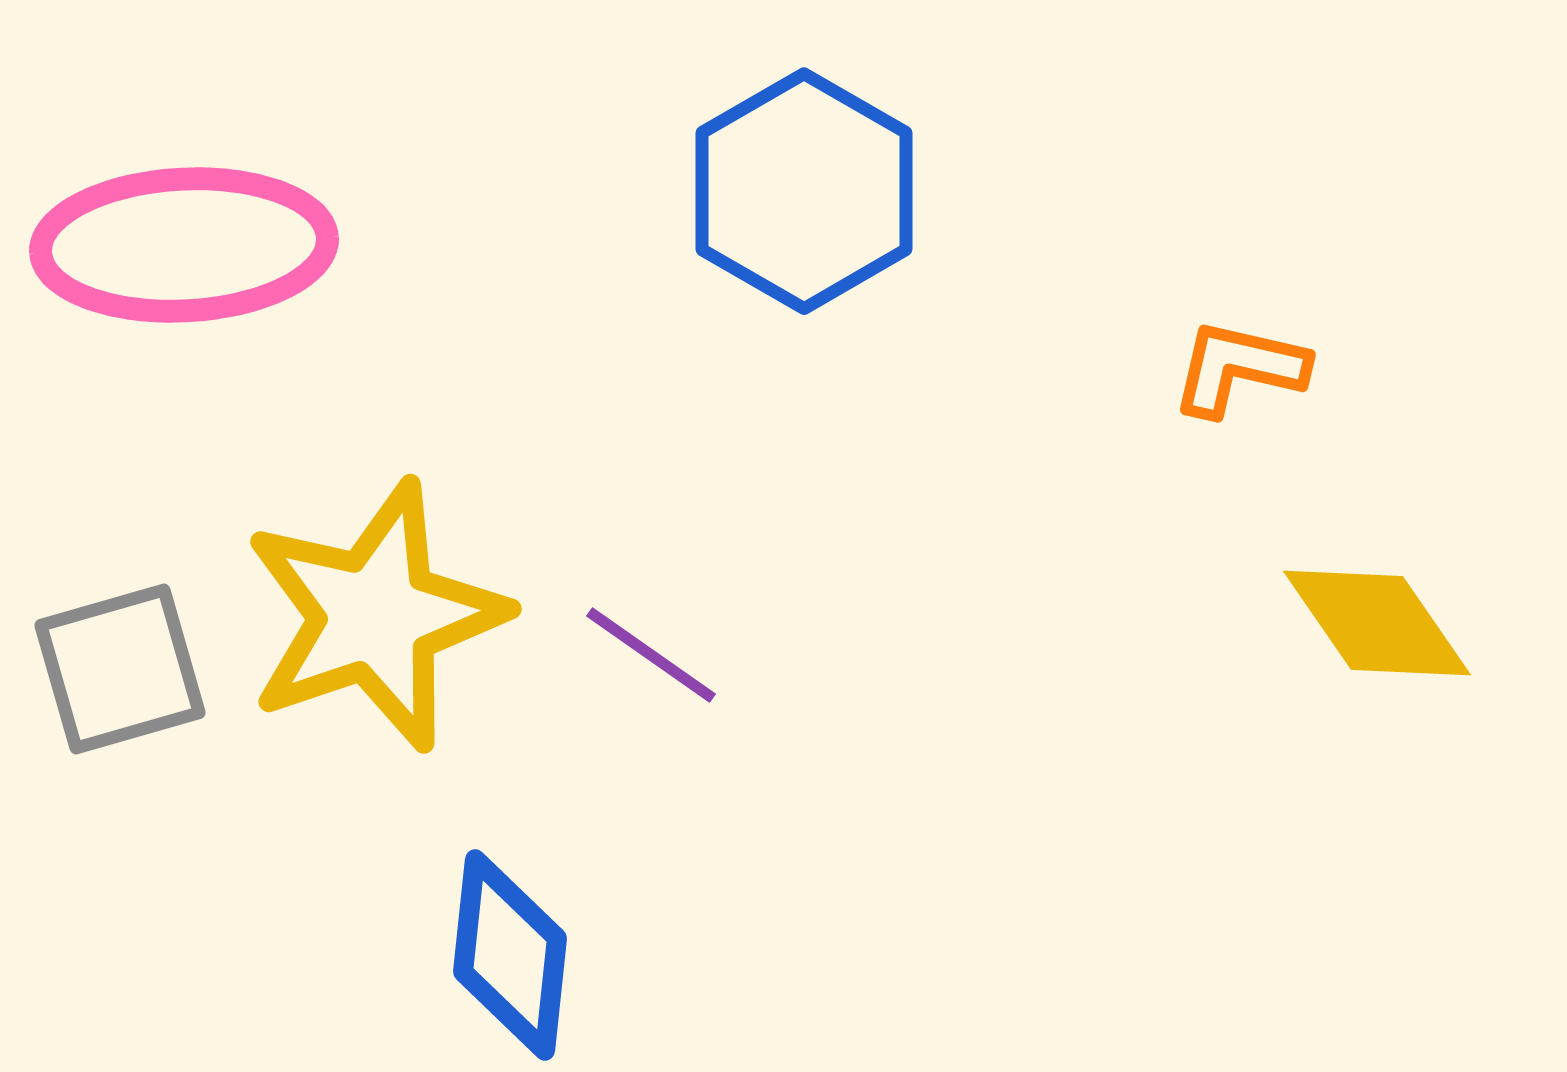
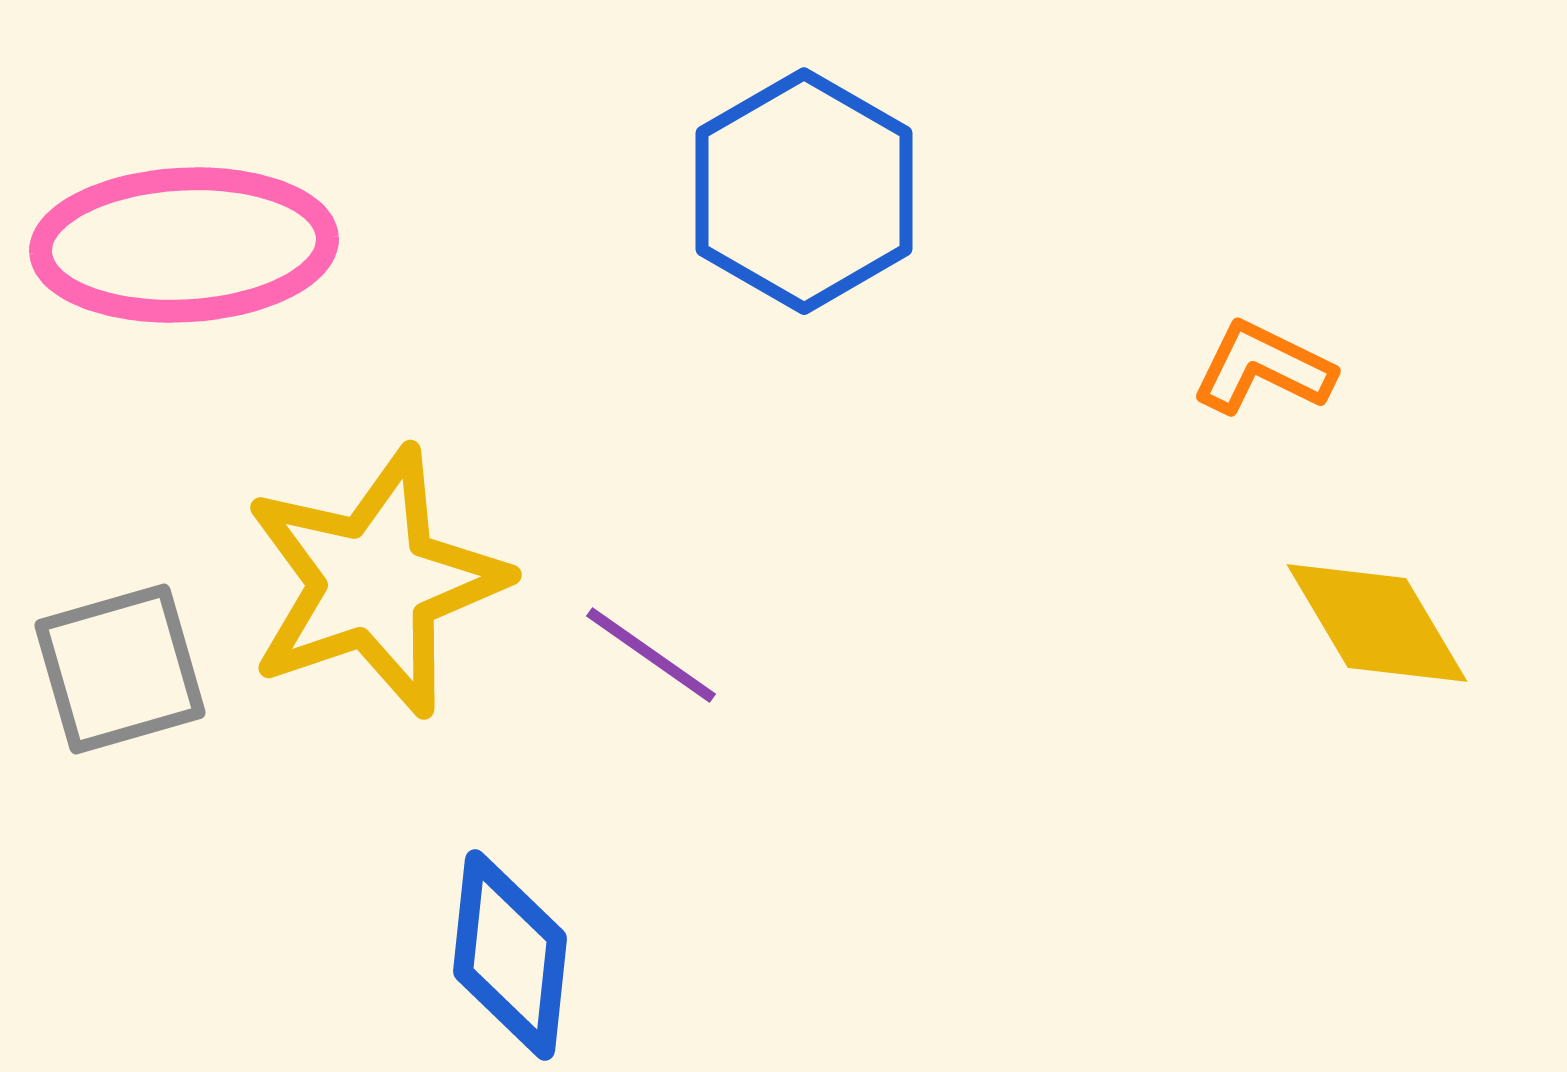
orange L-shape: moved 24 px right; rotated 13 degrees clockwise
yellow star: moved 34 px up
yellow diamond: rotated 4 degrees clockwise
